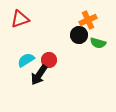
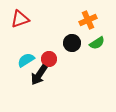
black circle: moved 7 px left, 8 px down
green semicircle: moved 1 px left; rotated 49 degrees counterclockwise
red circle: moved 1 px up
